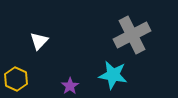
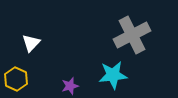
white triangle: moved 8 px left, 2 px down
cyan star: rotated 16 degrees counterclockwise
purple star: rotated 18 degrees clockwise
